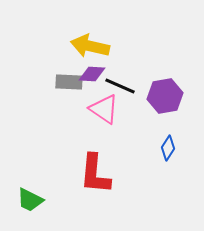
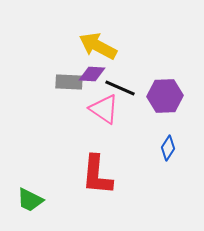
yellow arrow: moved 8 px right; rotated 15 degrees clockwise
black line: moved 2 px down
purple hexagon: rotated 8 degrees clockwise
red L-shape: moved 2 px right, 1 px down
